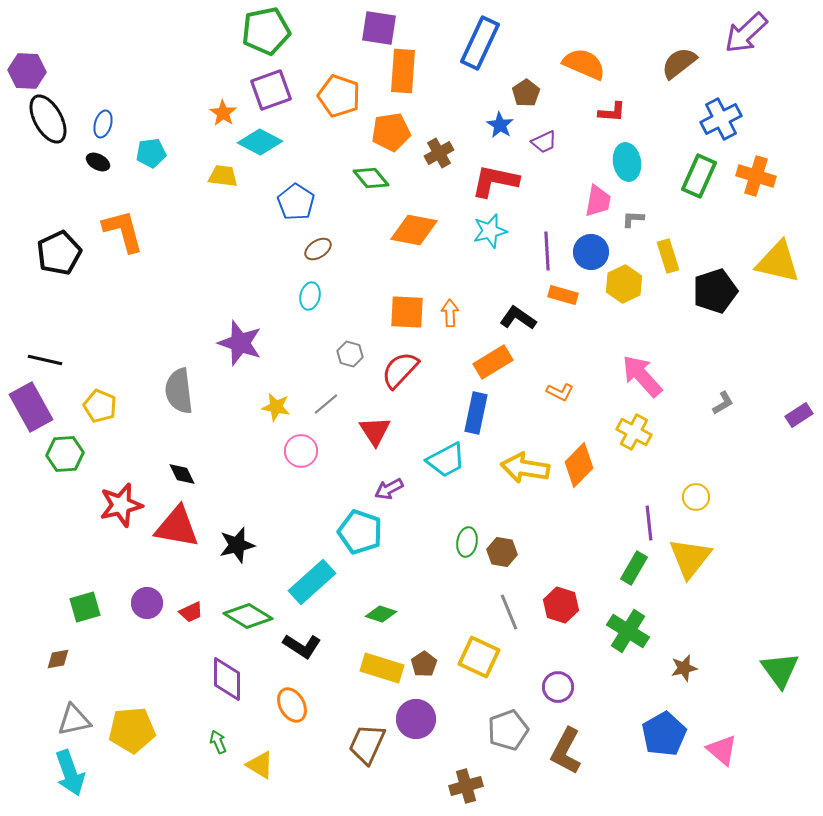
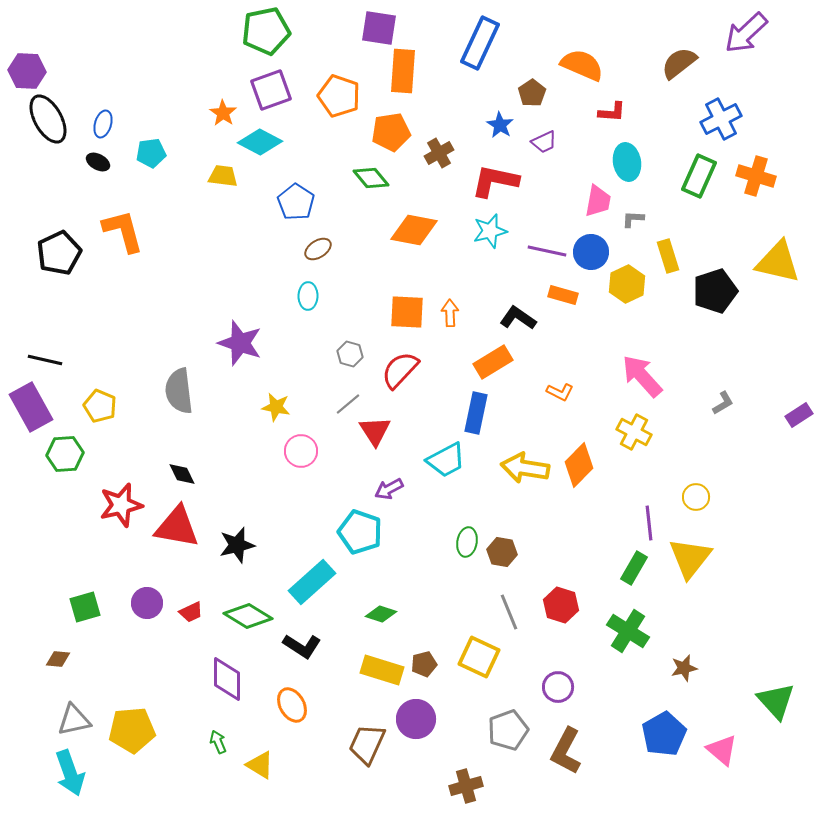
orange semicircle at (584, 64): moved 2 px left, 1 px down
brown pentagon at (526, 93): moved 6 px right
purple line at (547, 251): rotated 75 degrees counterclockwise
yellow hexagon at (624, 284): moved 3 px right
cyan ellipse at (310, 296): moved 2 px left; rotated 12 degrees counterclockwise
gray line at (326, 404): moved 22 px right
brown diamond at (58, 659): rotated 15 degrees clockwise
brown pentagon at (424, 664): rotated 20 degrees clockwise
yellow rectangle at (382, 668): moved 2 px down
green triangle at (780, 670): moved 4 px left, 31 px down; rotated 6 degrees counterclockwise
